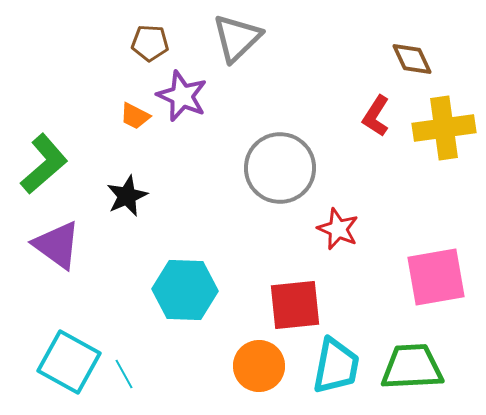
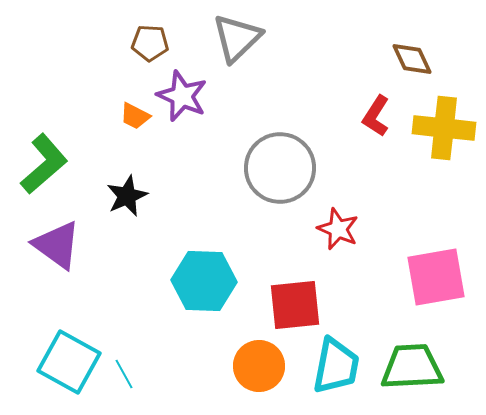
yellow cross: rotated 14 degrees clockwise
cyan hexagon: moved 19 px right, 9 px up
